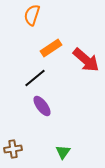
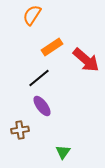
orange semicircle: rotated 15 degrees clockwise
orange rectangle: moved 1 px right, 1 px up
black line: moved 4 px right
brown cross: moved 7 px right, 19 px up
